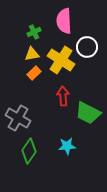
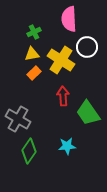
pink semicircle: moved 5 px right, 2 px up
green trapezoid: rotated 28 degrees clockwise
gray cross: moved 1 px down
